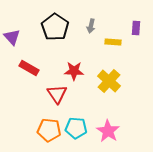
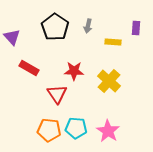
gray arrow: moved 3 px left
